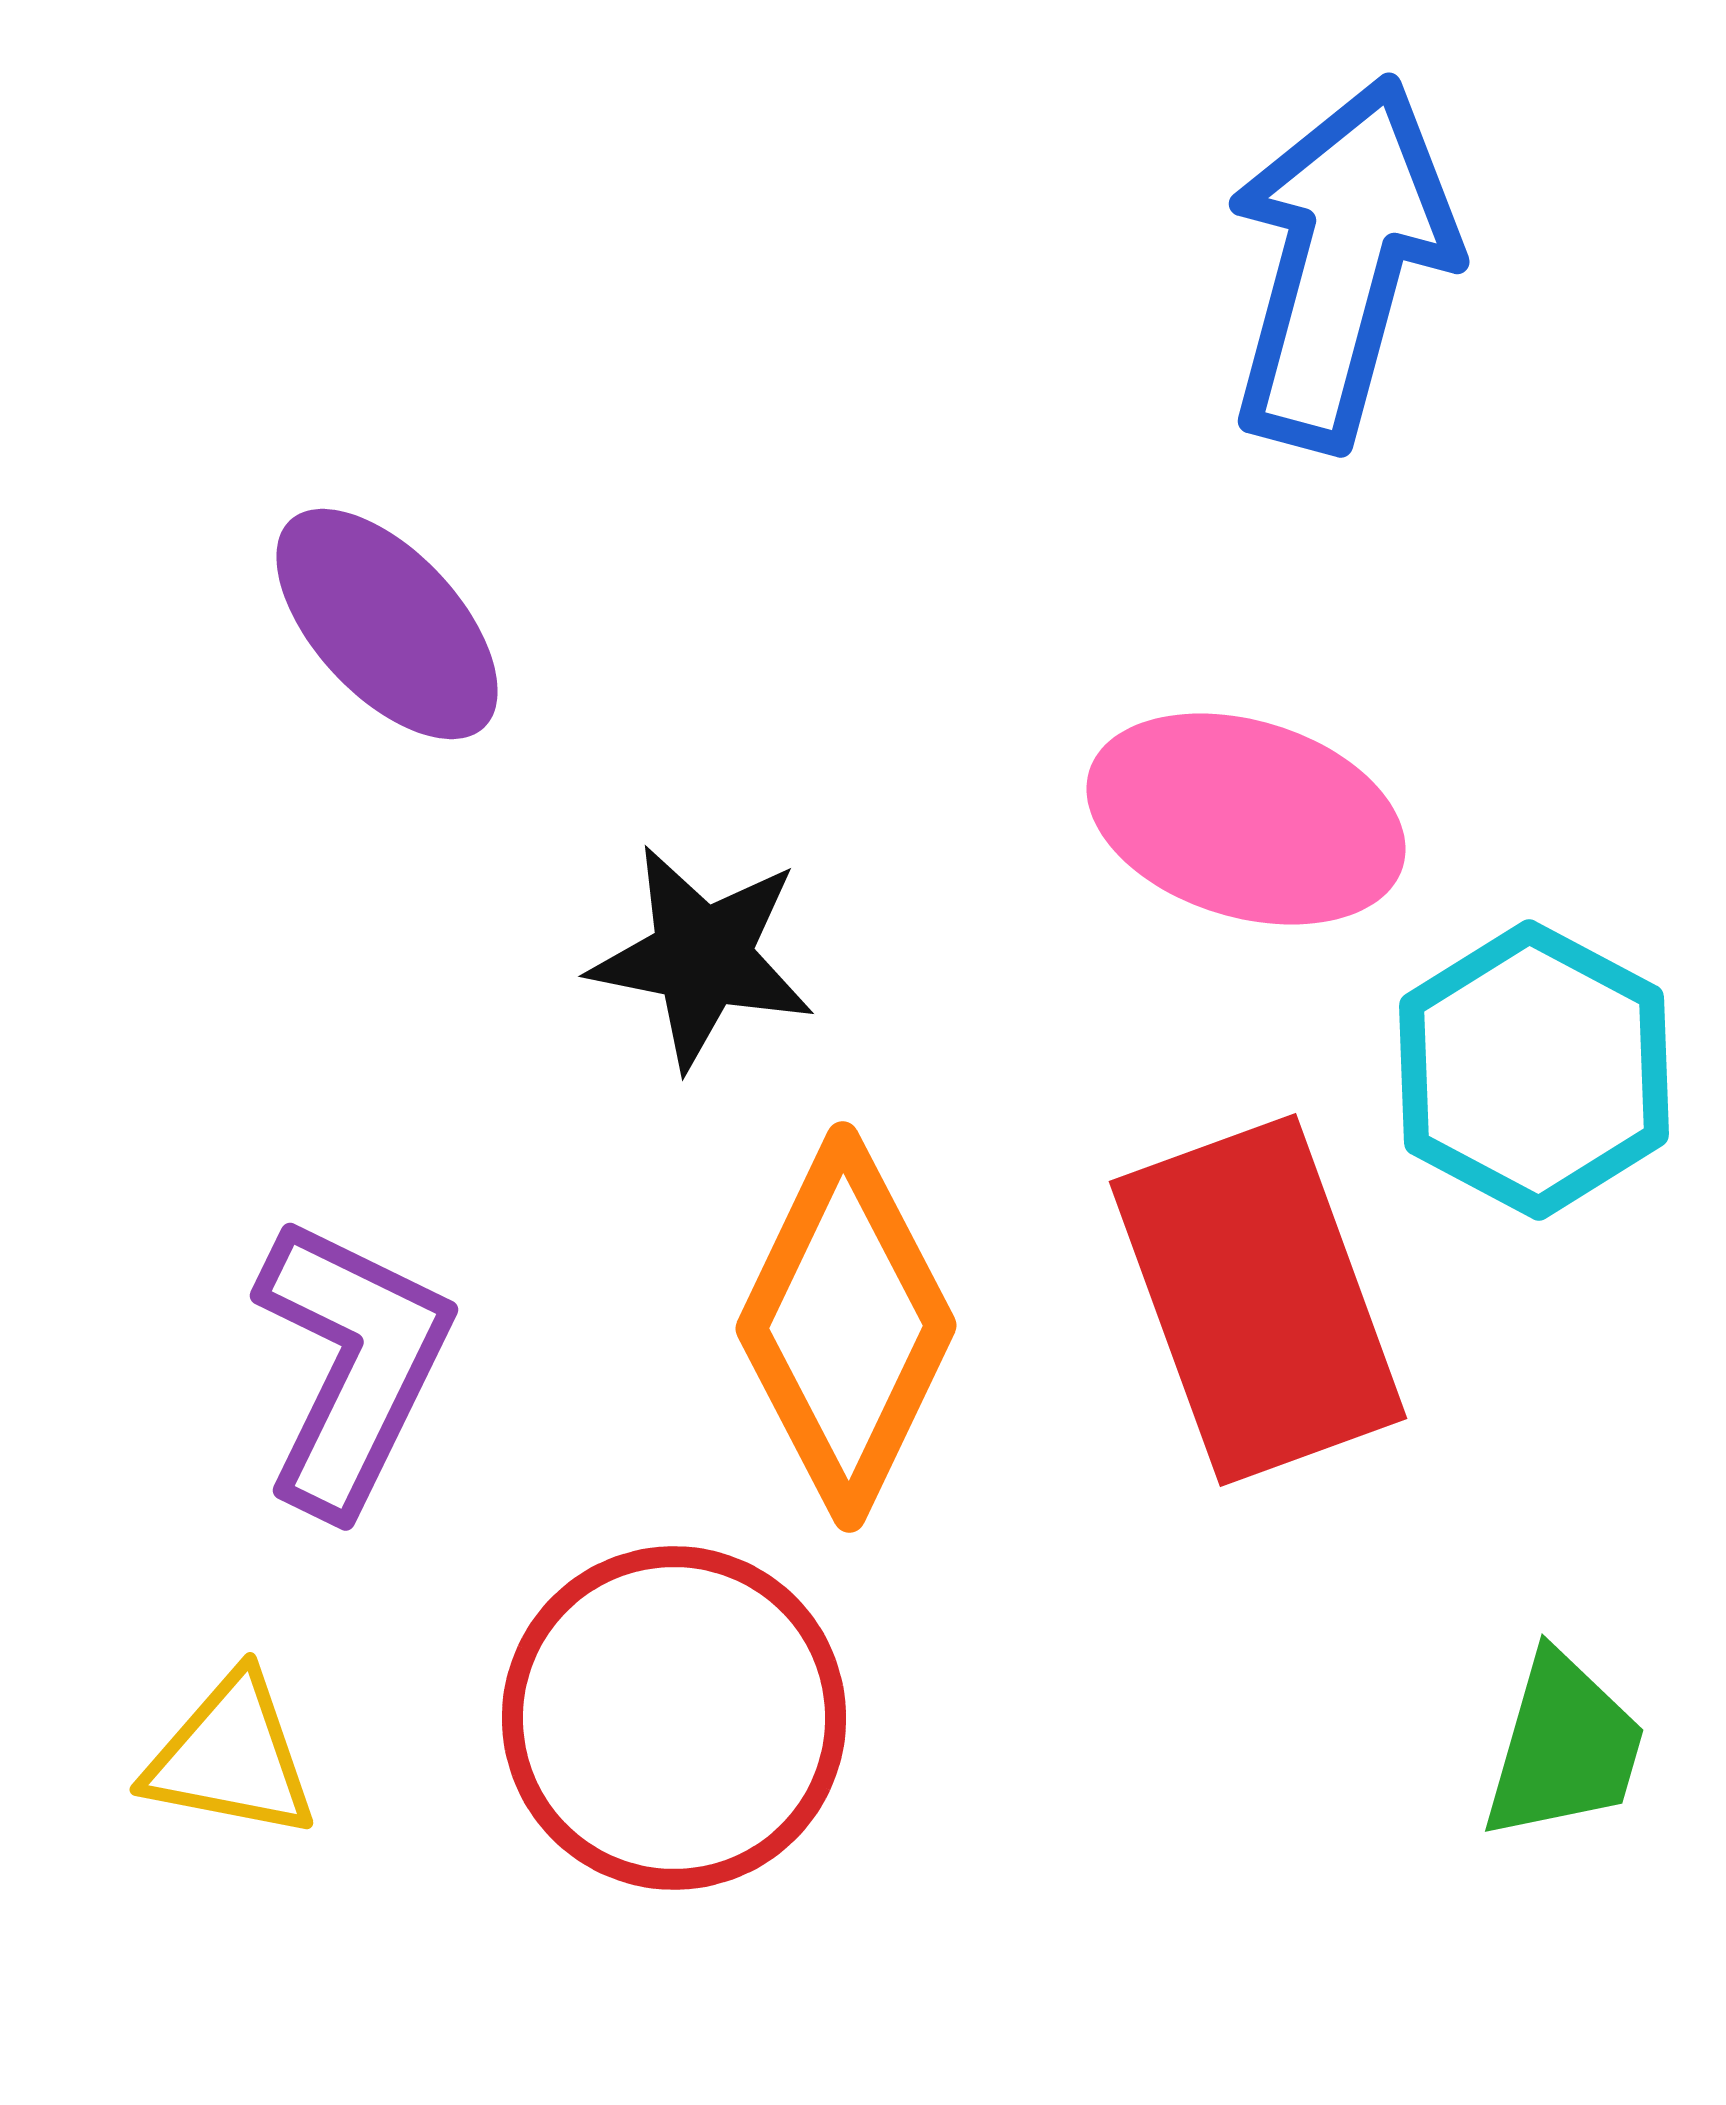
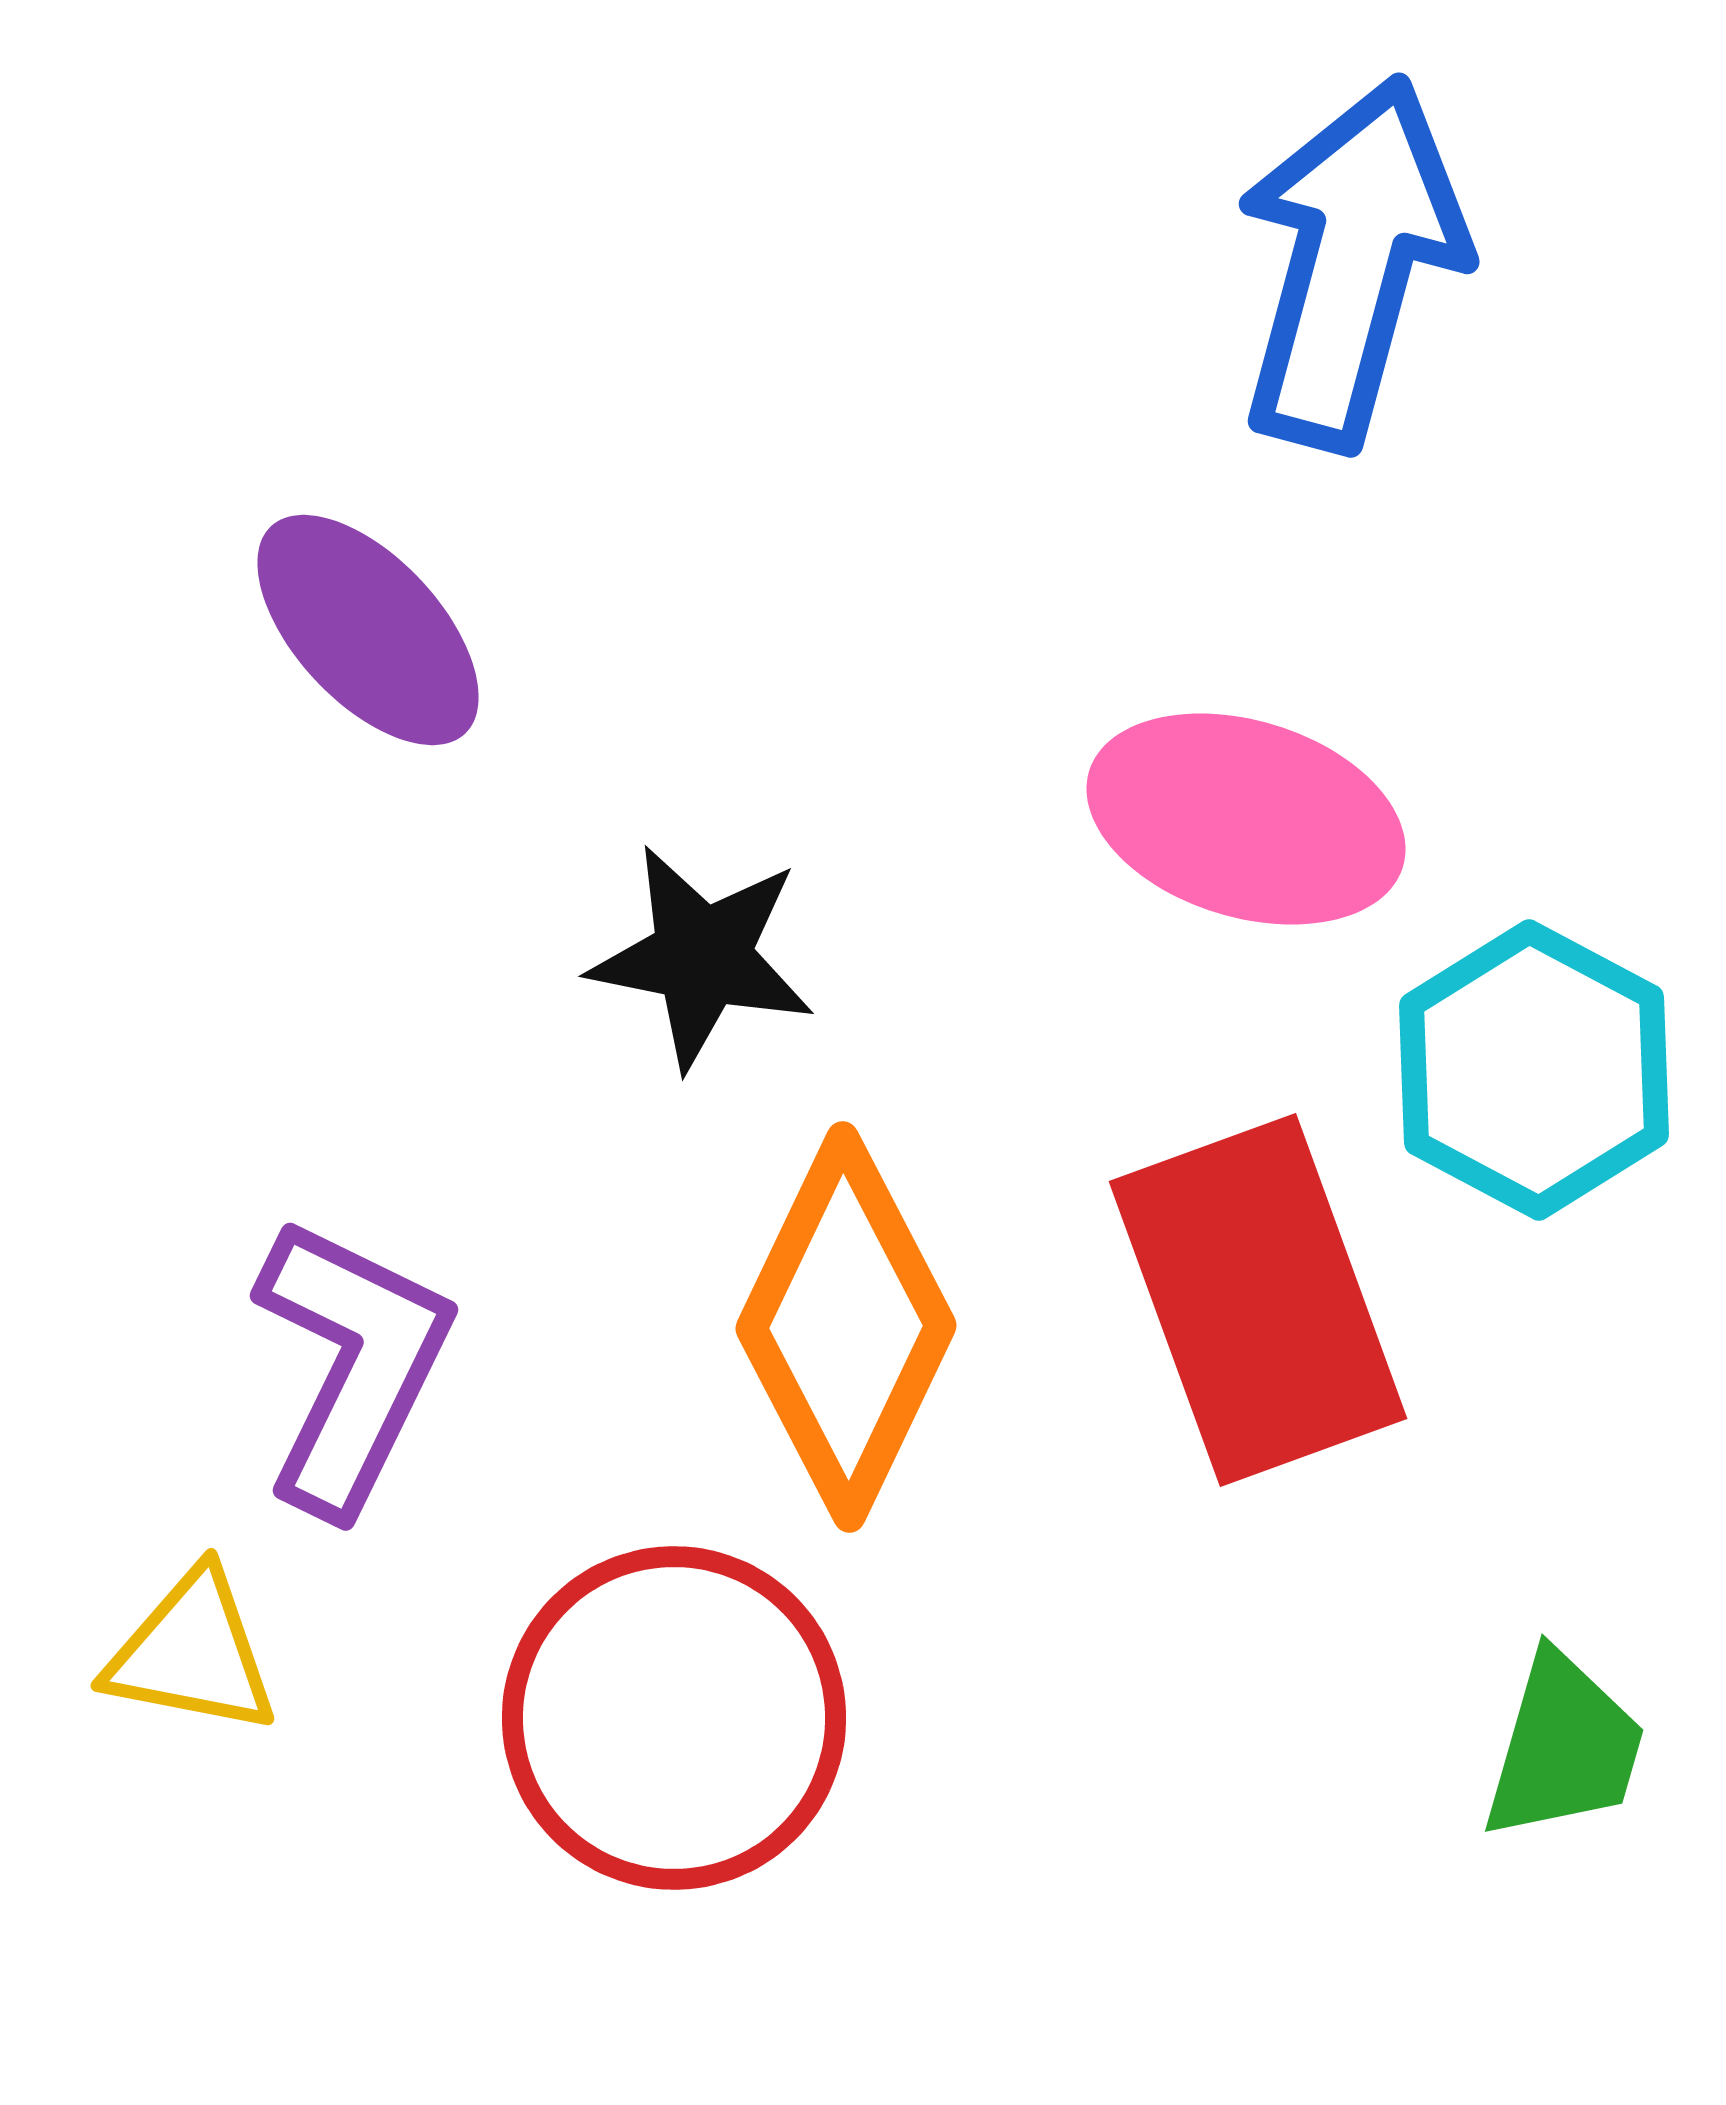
blue arrow: moved 10 px right
purple ellipse: moved 19 px left, 6 px down
yellow triangle: moved 39 px left, 104 px up
